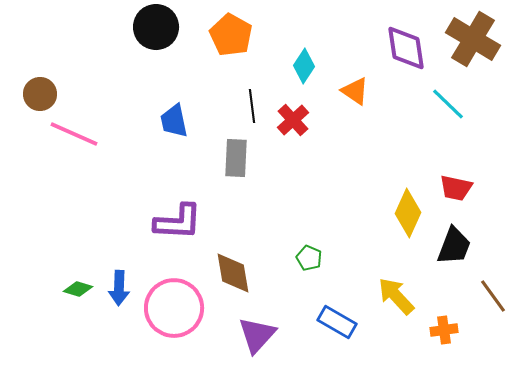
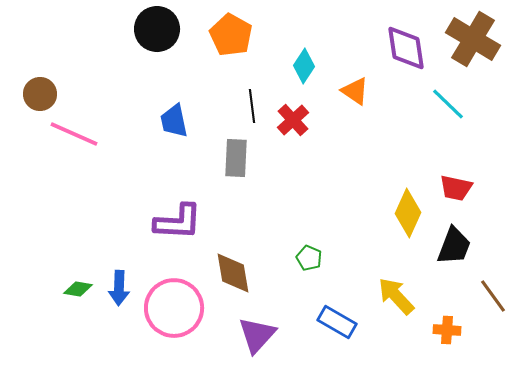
black circle: moved 1 px right, 2 px down
green diamond: rotated 8 degrees counterclockwise
orange cross: moved 3 px right; rotated 12 degrees clockwise
